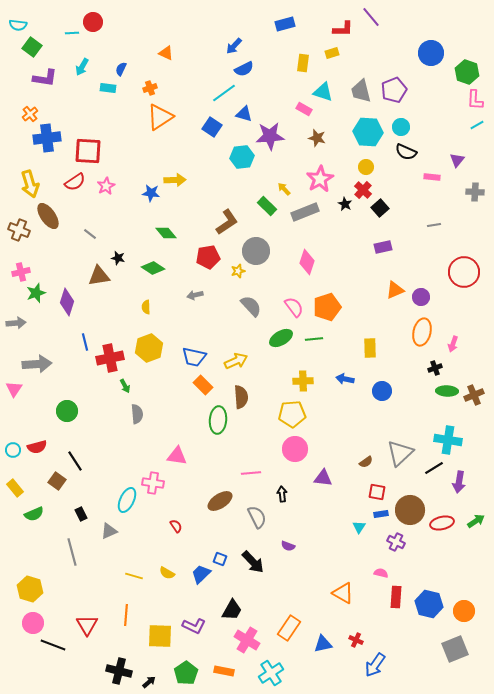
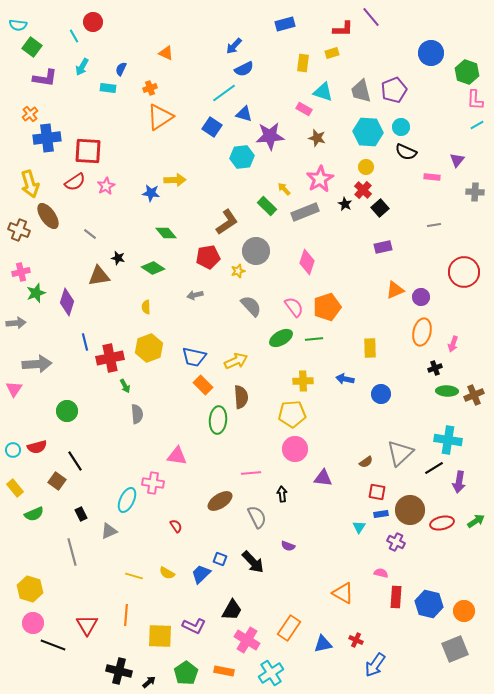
cyan line at (72, 33): moved 2 px right, 3 px down; rotated 64 degrees clockwise
blue circle at (382, 391): moved 1 px left, 3 px down
